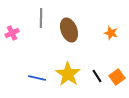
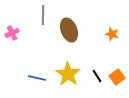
gray line: moved 2 px right, 3 px up
orange star: moved 1 px right, 1 px down
